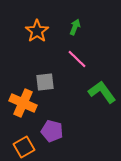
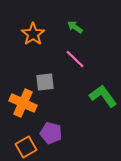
green arrow: rotated 77 degrees counterclockwise
orange star: moved 4 px left, 3 px down
pink line: moved 2 px left
green L-shape: moved 1 px right, 4 px down
purple pentagon: moved 1 px left, 2 px down
orange square: moved 2 px right
